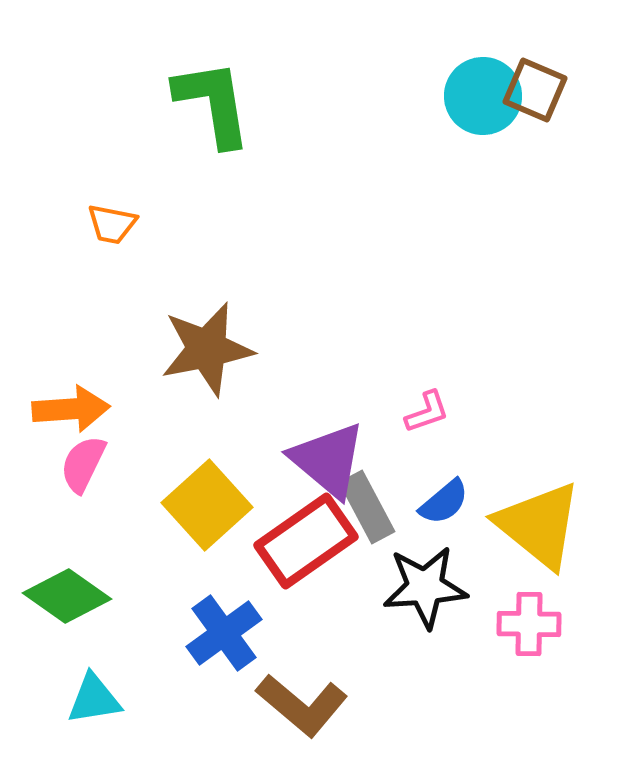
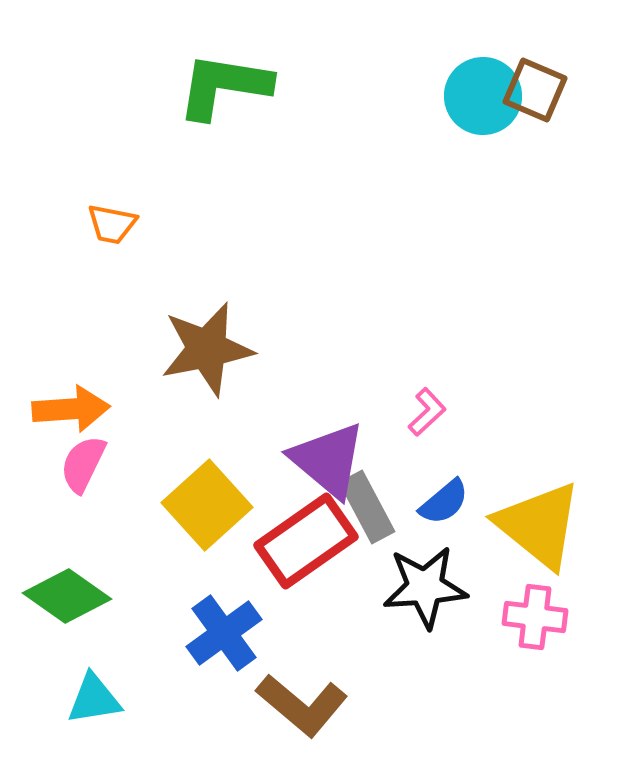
green L-shape: moved 11 px right, 17 px up; rotated 72 degrees counterclockwise
pink L-shape: rotated 24 degrees counterclockwise
pink cross: moved 6 px right, 7 px up; rotated 6 degrees clockwise
